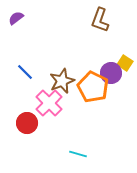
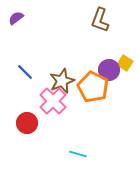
purple circle: moved 2 px left, 3 px up
pink cross: moved 4 px right, 2 px up
